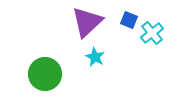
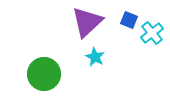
green circle: moved 1 px left
